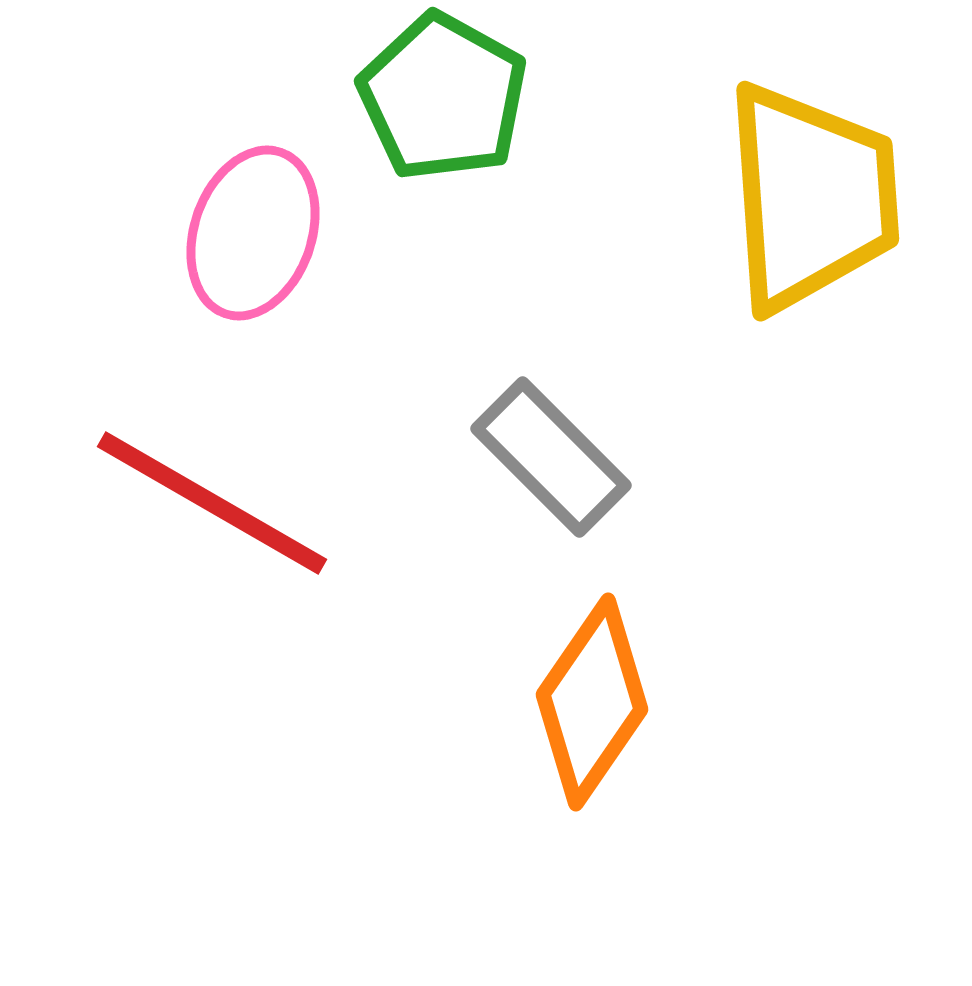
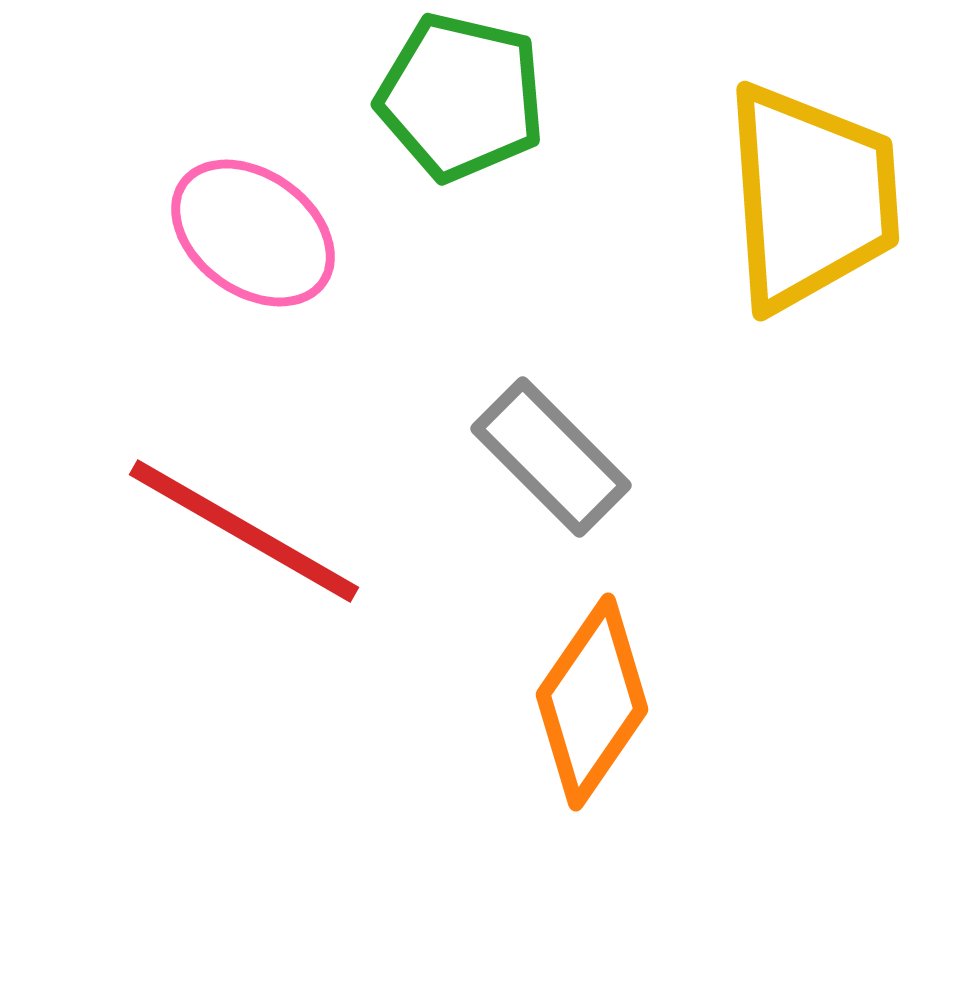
green pentagon: moved 18 px right; rotated 16 degrees counterclockwise
pink ellipse: rotated 73 degrees counterclockwise
red line: moved 32 px right, 28 px down
